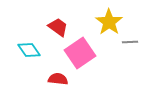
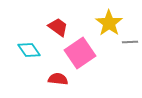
yellow star: moved 1 px down
